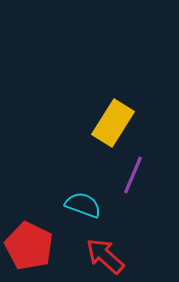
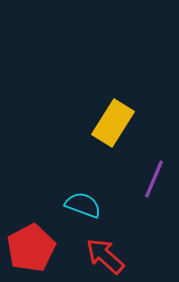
purple line: moved 21 px right, 4 px down
red pentagon: moved 2 px right, 2 px down; rotated 18 degrees clockwise
